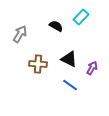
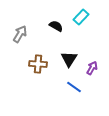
black triangle: rotated 36 degrees clockwise
blue line: moved 4 px right, 2 px down
